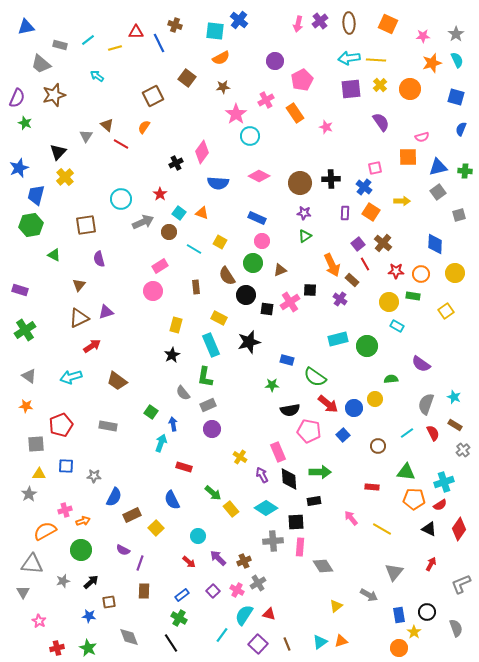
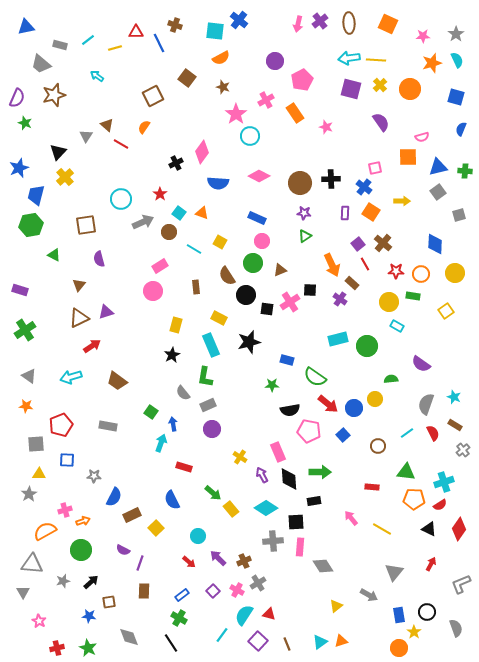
brown star at (223, 87): rotated 24 degrees clockwise
purple square at (351, 89): rotated 20 degrees clockwise
brown rectangle at (352, 280): moved 3 px down
blue square at (66, 466): moved 1 px right, 6 px up
purple square at (258, 644): moved 3 px up
